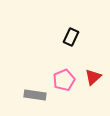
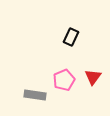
red triangle: rotated 12 degrees counterclockwise
